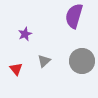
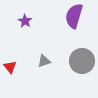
purple star: moved 13 px up; rotated 16 degrees counterclockwise
gray triangle: rotated 24 degrees clockwise
red triangle: moved 6 px left, 2 px up
